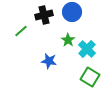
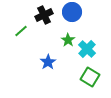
black cross: rotated 12 degrees counterclockwise
blue star: moved 1 px left, 1 px down; rotated 28 degrees clockwise
